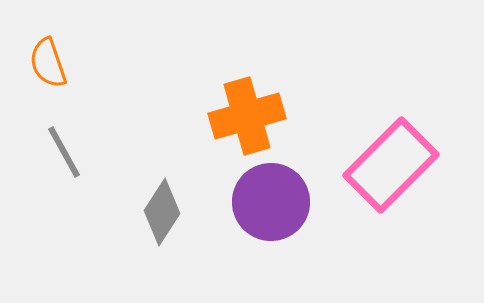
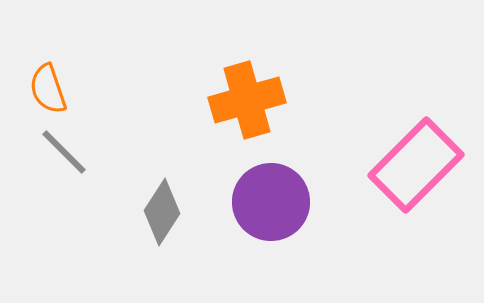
orange semicircle: moved 26 px down
orange cross: moved 16 px up
gray line: rotated 16 degrees counterclockwise
pink rectangle: moved 25 px right
